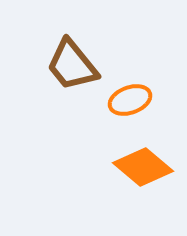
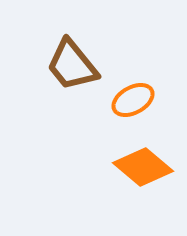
orange ellipse: moved 3 px right; rotated 9 degrees counterclockwise
